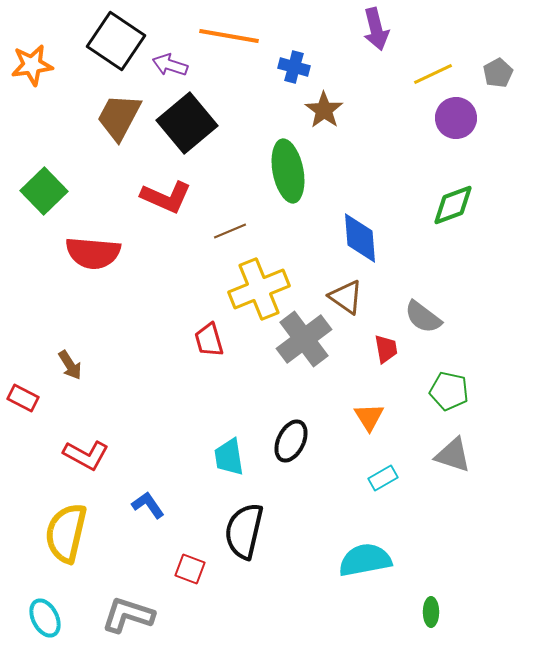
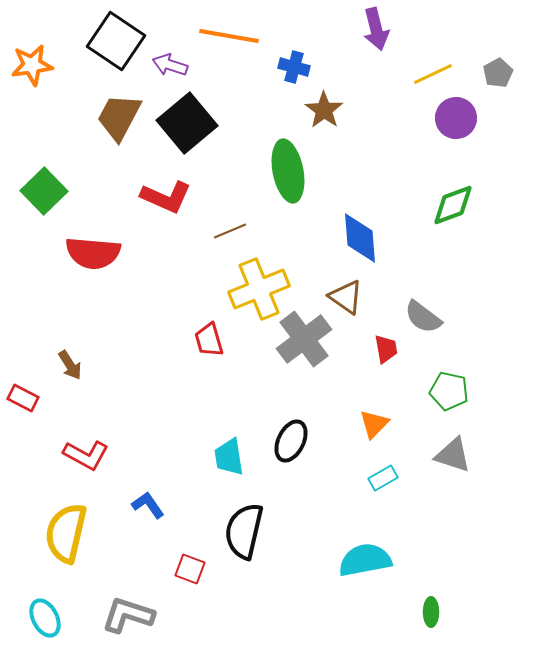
orange triangle at (369, 417): moved 5 px right, 7 px down; rotated 16 degrees clockwise
